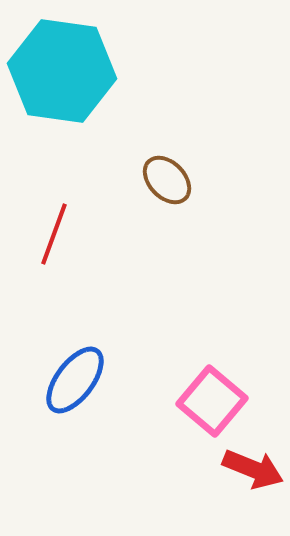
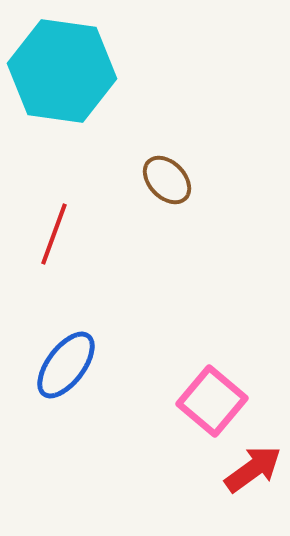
blue ellipse: moved 9 px left, 15 px up
red arrow: rotated 58 degrees counterclockwise
